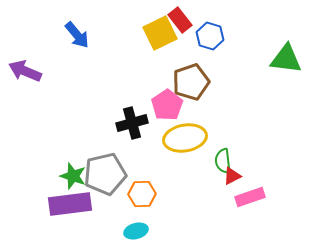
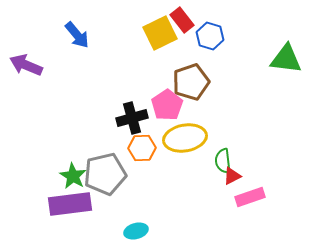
red rectangle: moved 2 px right
purple arrow: moved 1 px right, 6 px up
black cross: moved 5 px up
green star: rotated 12 degrees clockwise
orange hexagon: moved 46 px up
